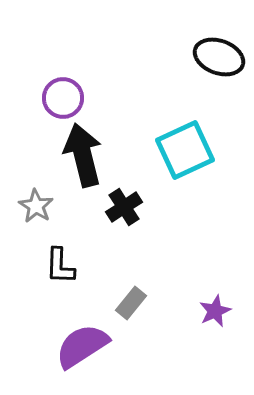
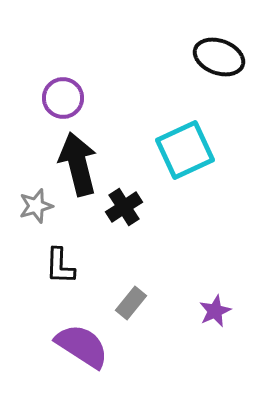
black arrow: moved 5 px left, 9 px down
gray star: rotated 24 degrees clockwise
purple semicircle: rotated 66 degrees clockwise
